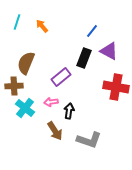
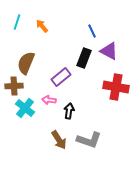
blue line: rotated 64 degrees counterclockwise
pink arrow: moved 2 px left, 2 px up; rotated 16 degrees clockwise
brown arrow: moved 4 px right, 9 px down
